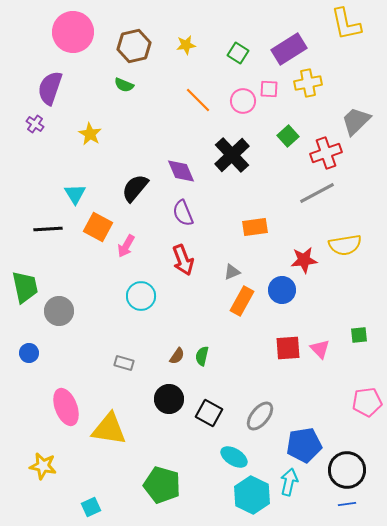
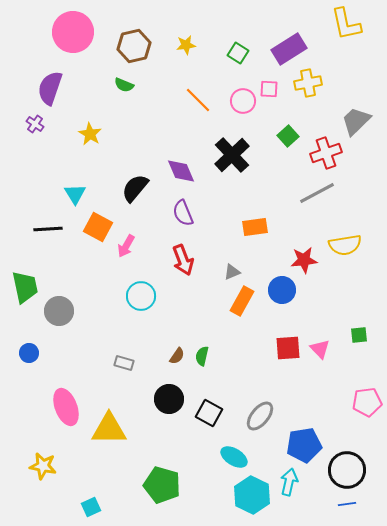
yellow triangle at (109, 429): rotated 9 degrees counterclockwise
